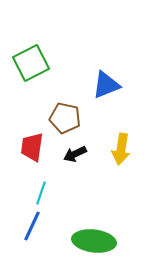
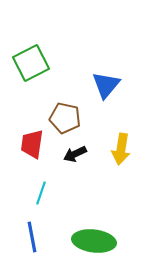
blue triangle: rotated 28 degrees counterclockwise
red trapezoid: moved 3 px up
blue line: moved 11 px down; rotated 36 degrees counterclockwise
